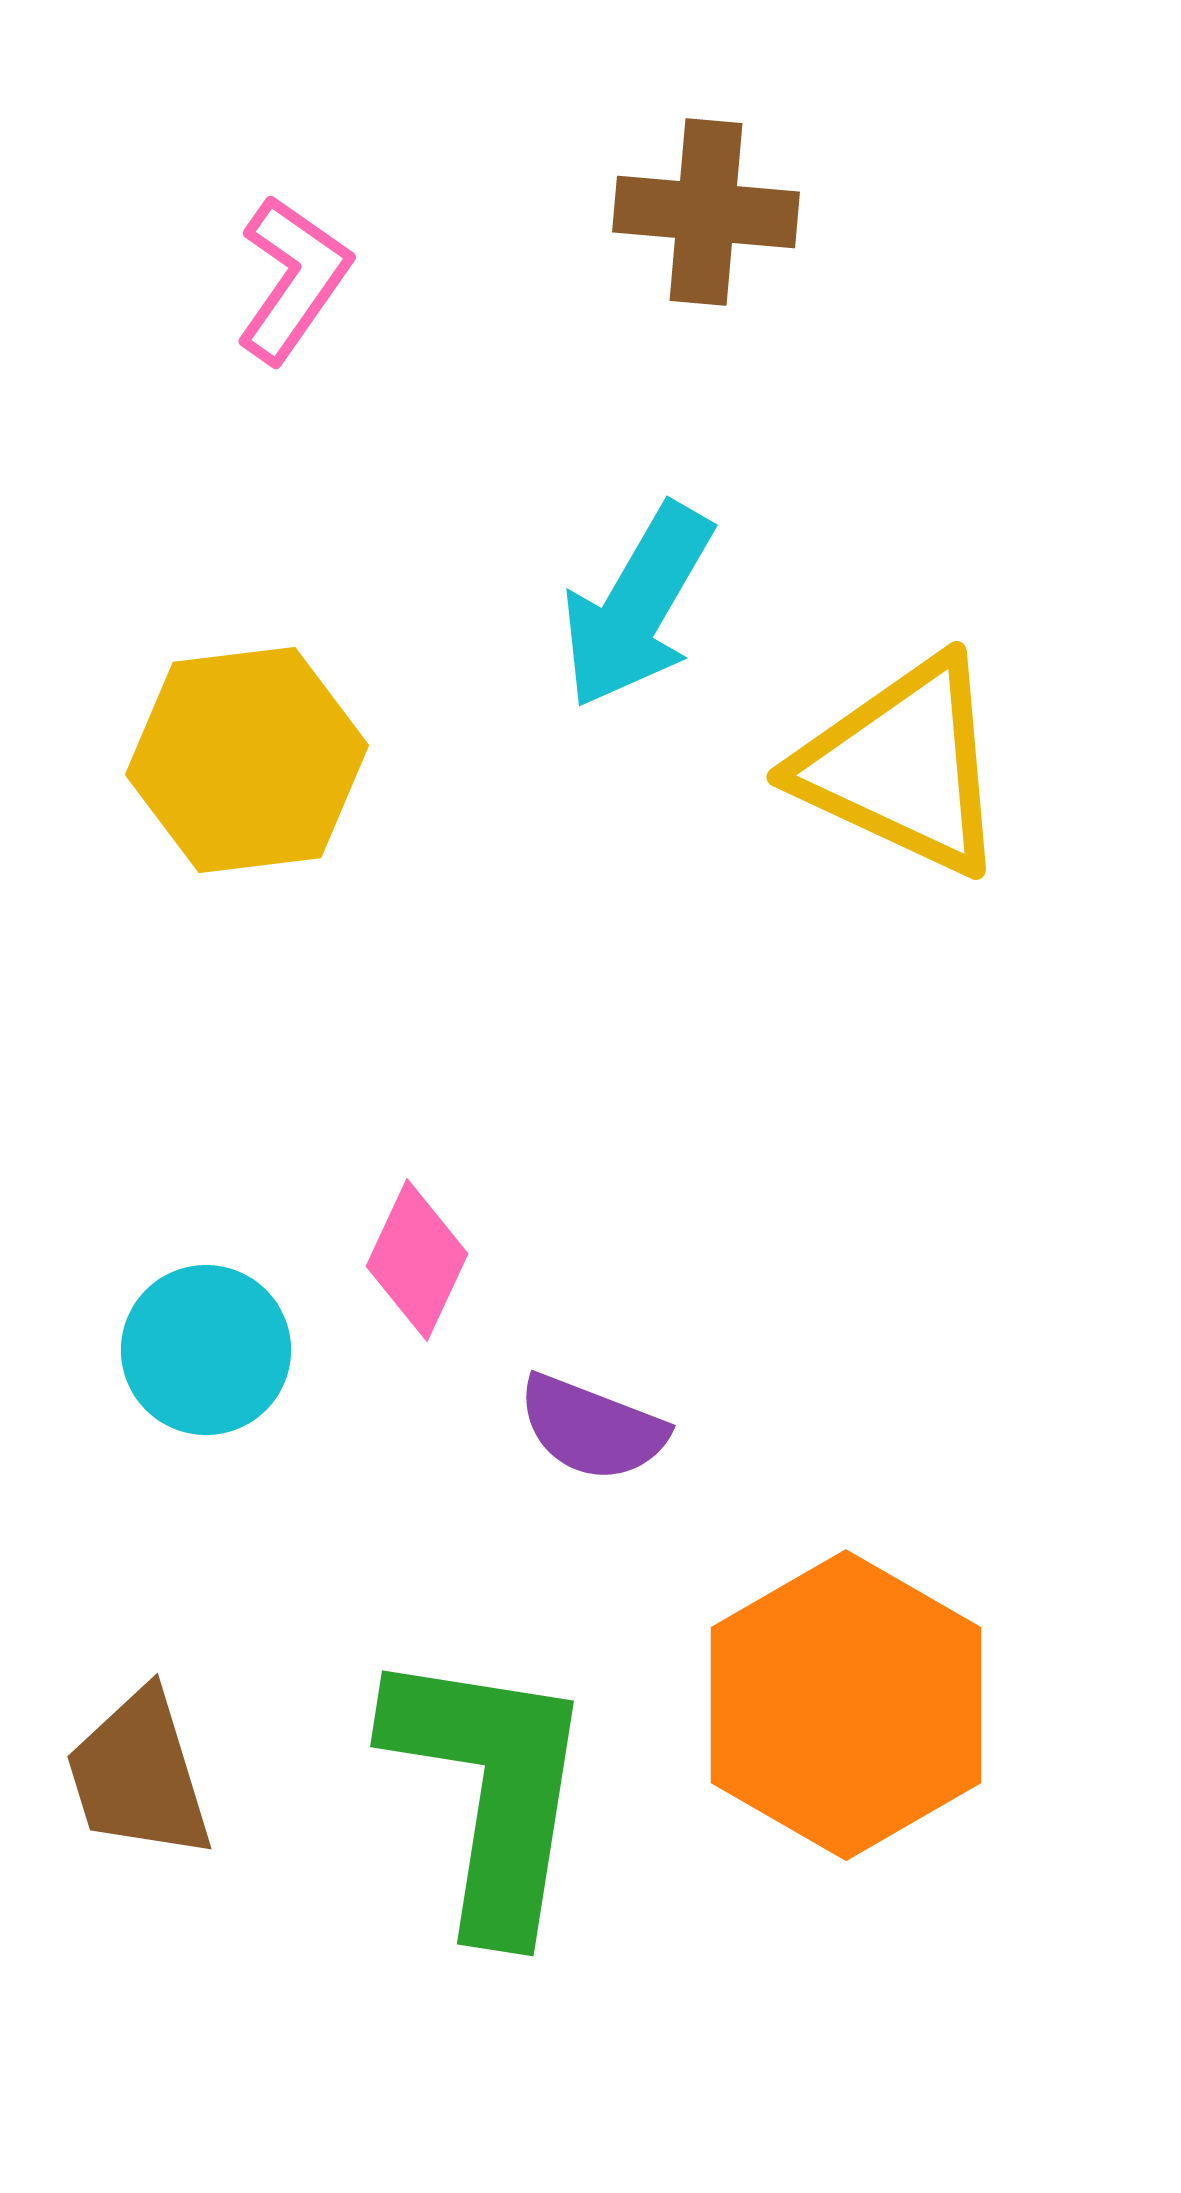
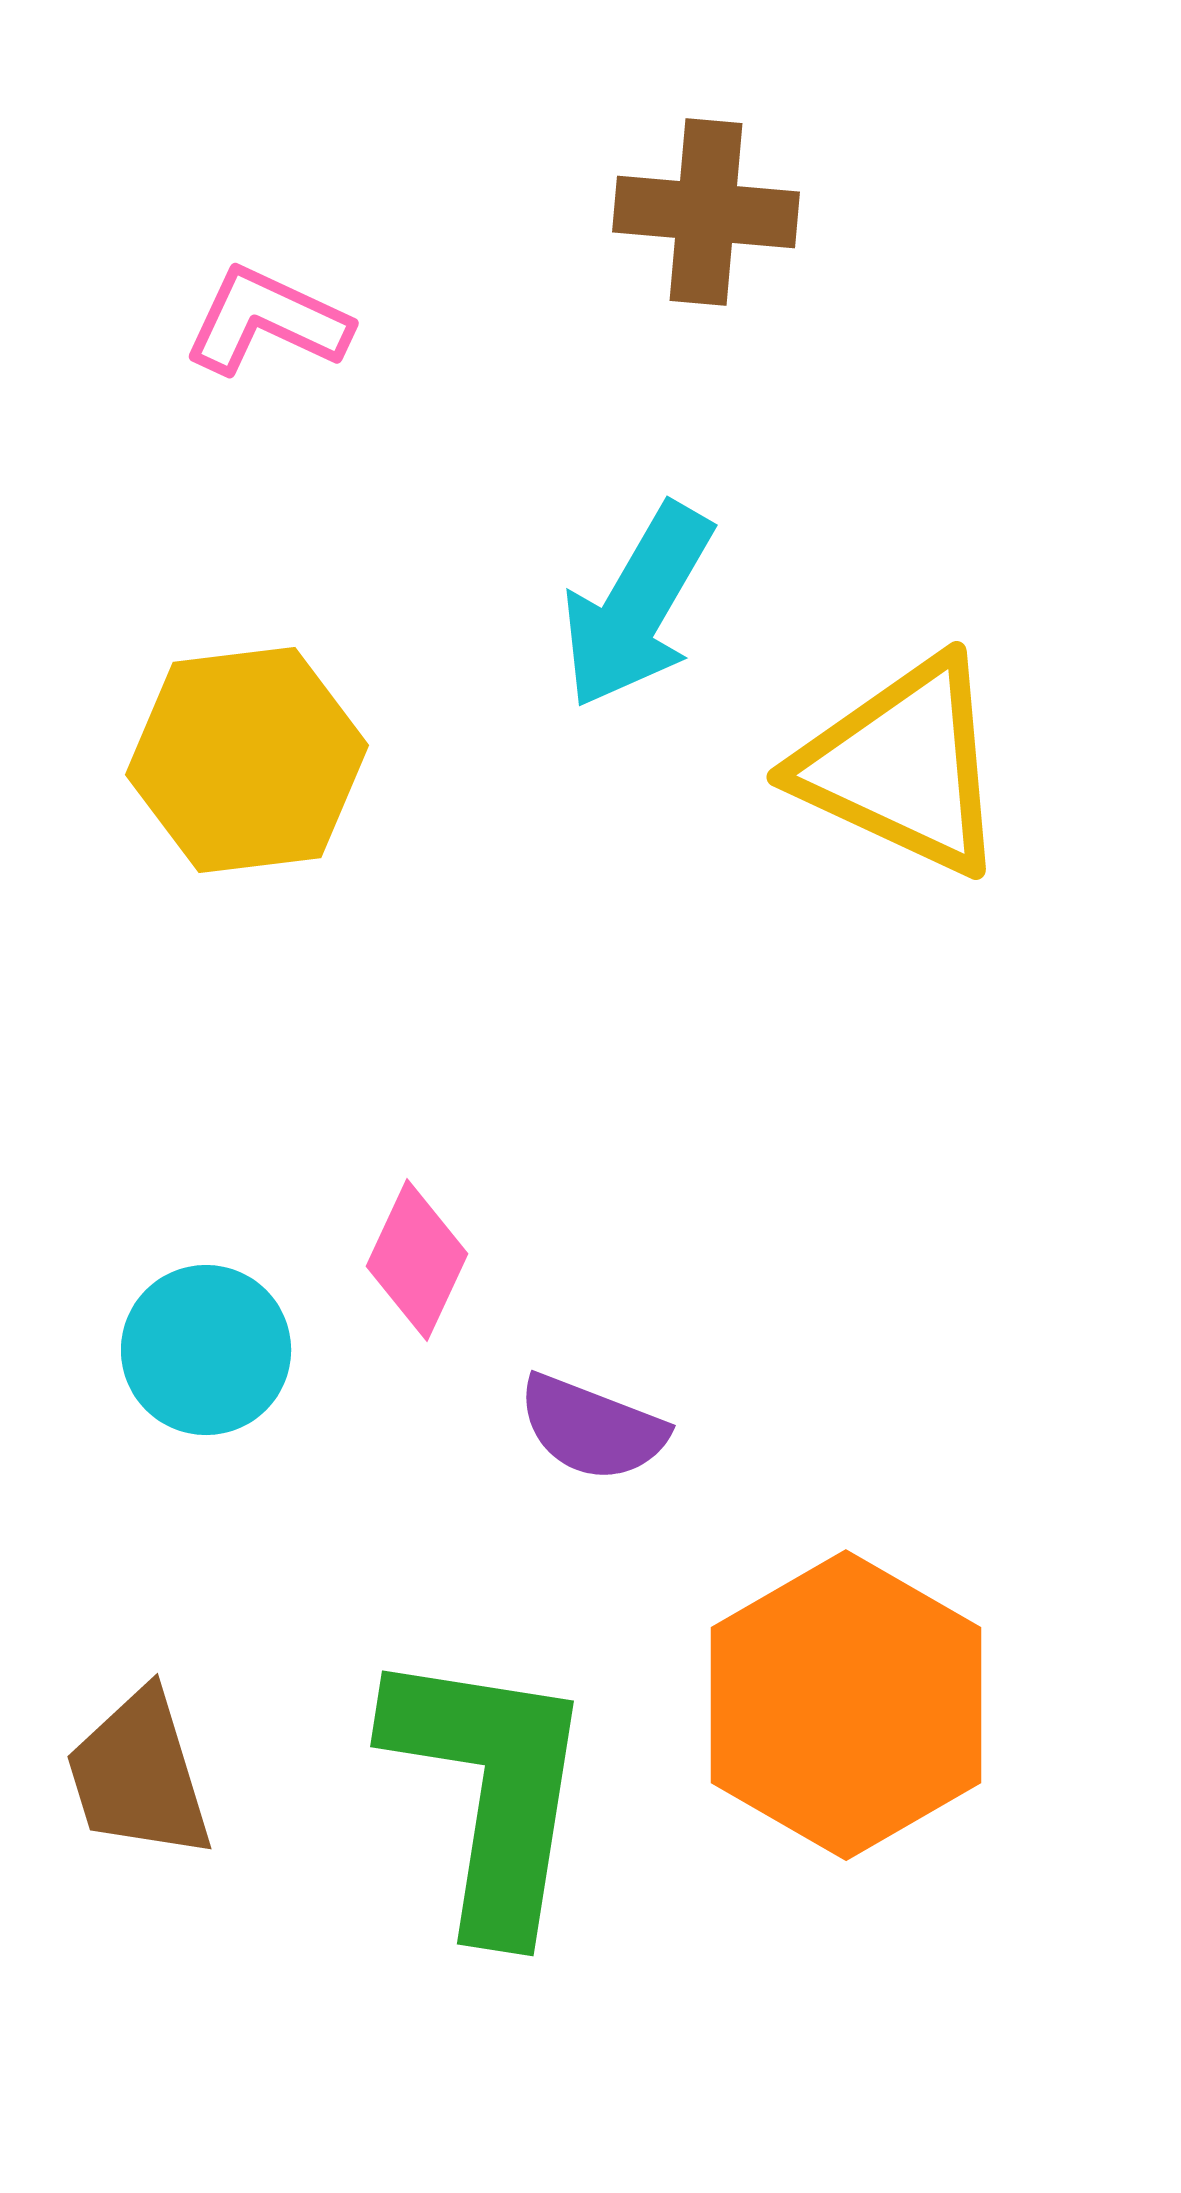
pink L-shape: moved 26 px left, 42 px down; rotated 100 degrees counterclockwise
